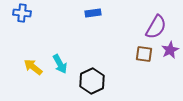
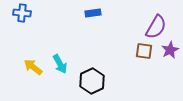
brown square: moved 3 px up
